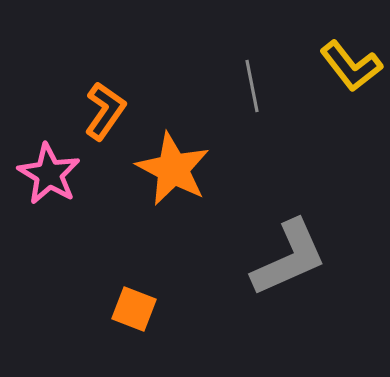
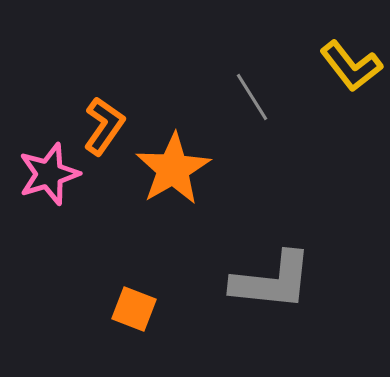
gray line: moved 11 px down; rotated 21 degrees counterclockwise
orange L-shape: moved 1 px left, 15 px down
orange star: rotated 14 degrees clockwise
pink star: rotated 24 degrees clockwise
gray L-shape: moved 17 px left, 23 px down; rotated 30 degrees clockwise
